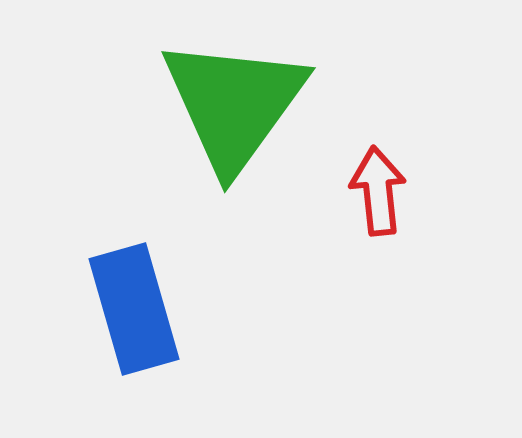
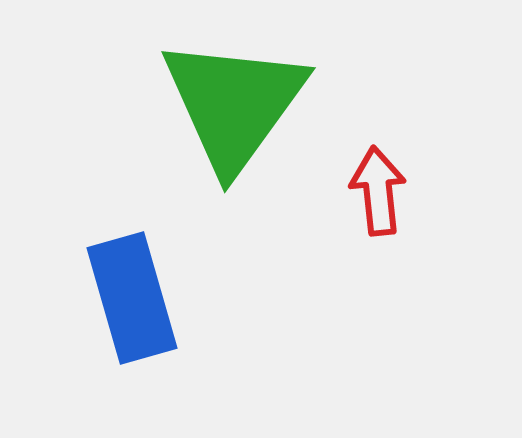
blue rectangle: moved 2 px left, 11 px up
